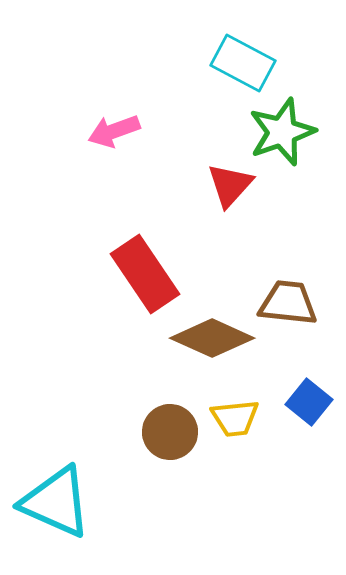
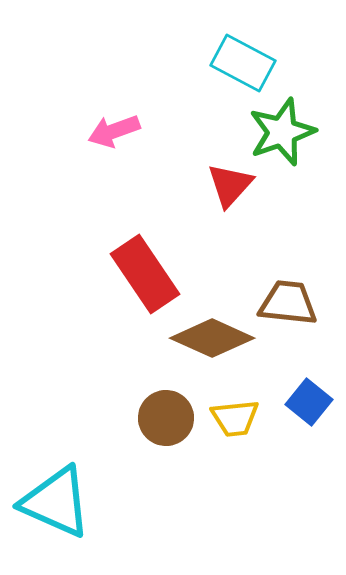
brown circle: moved 4 px left, 14 px up
